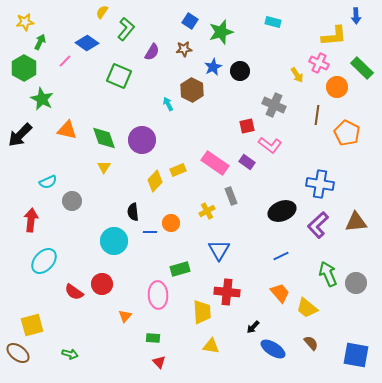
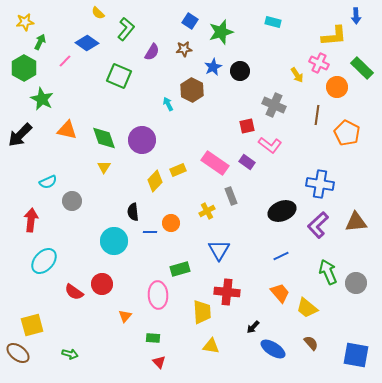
yellow semicircle at (102, 12): moved 4 px left, 1 px down; rotated 80 degrees counterclockwise
green arrow at (328, 274): moved 2 px up
